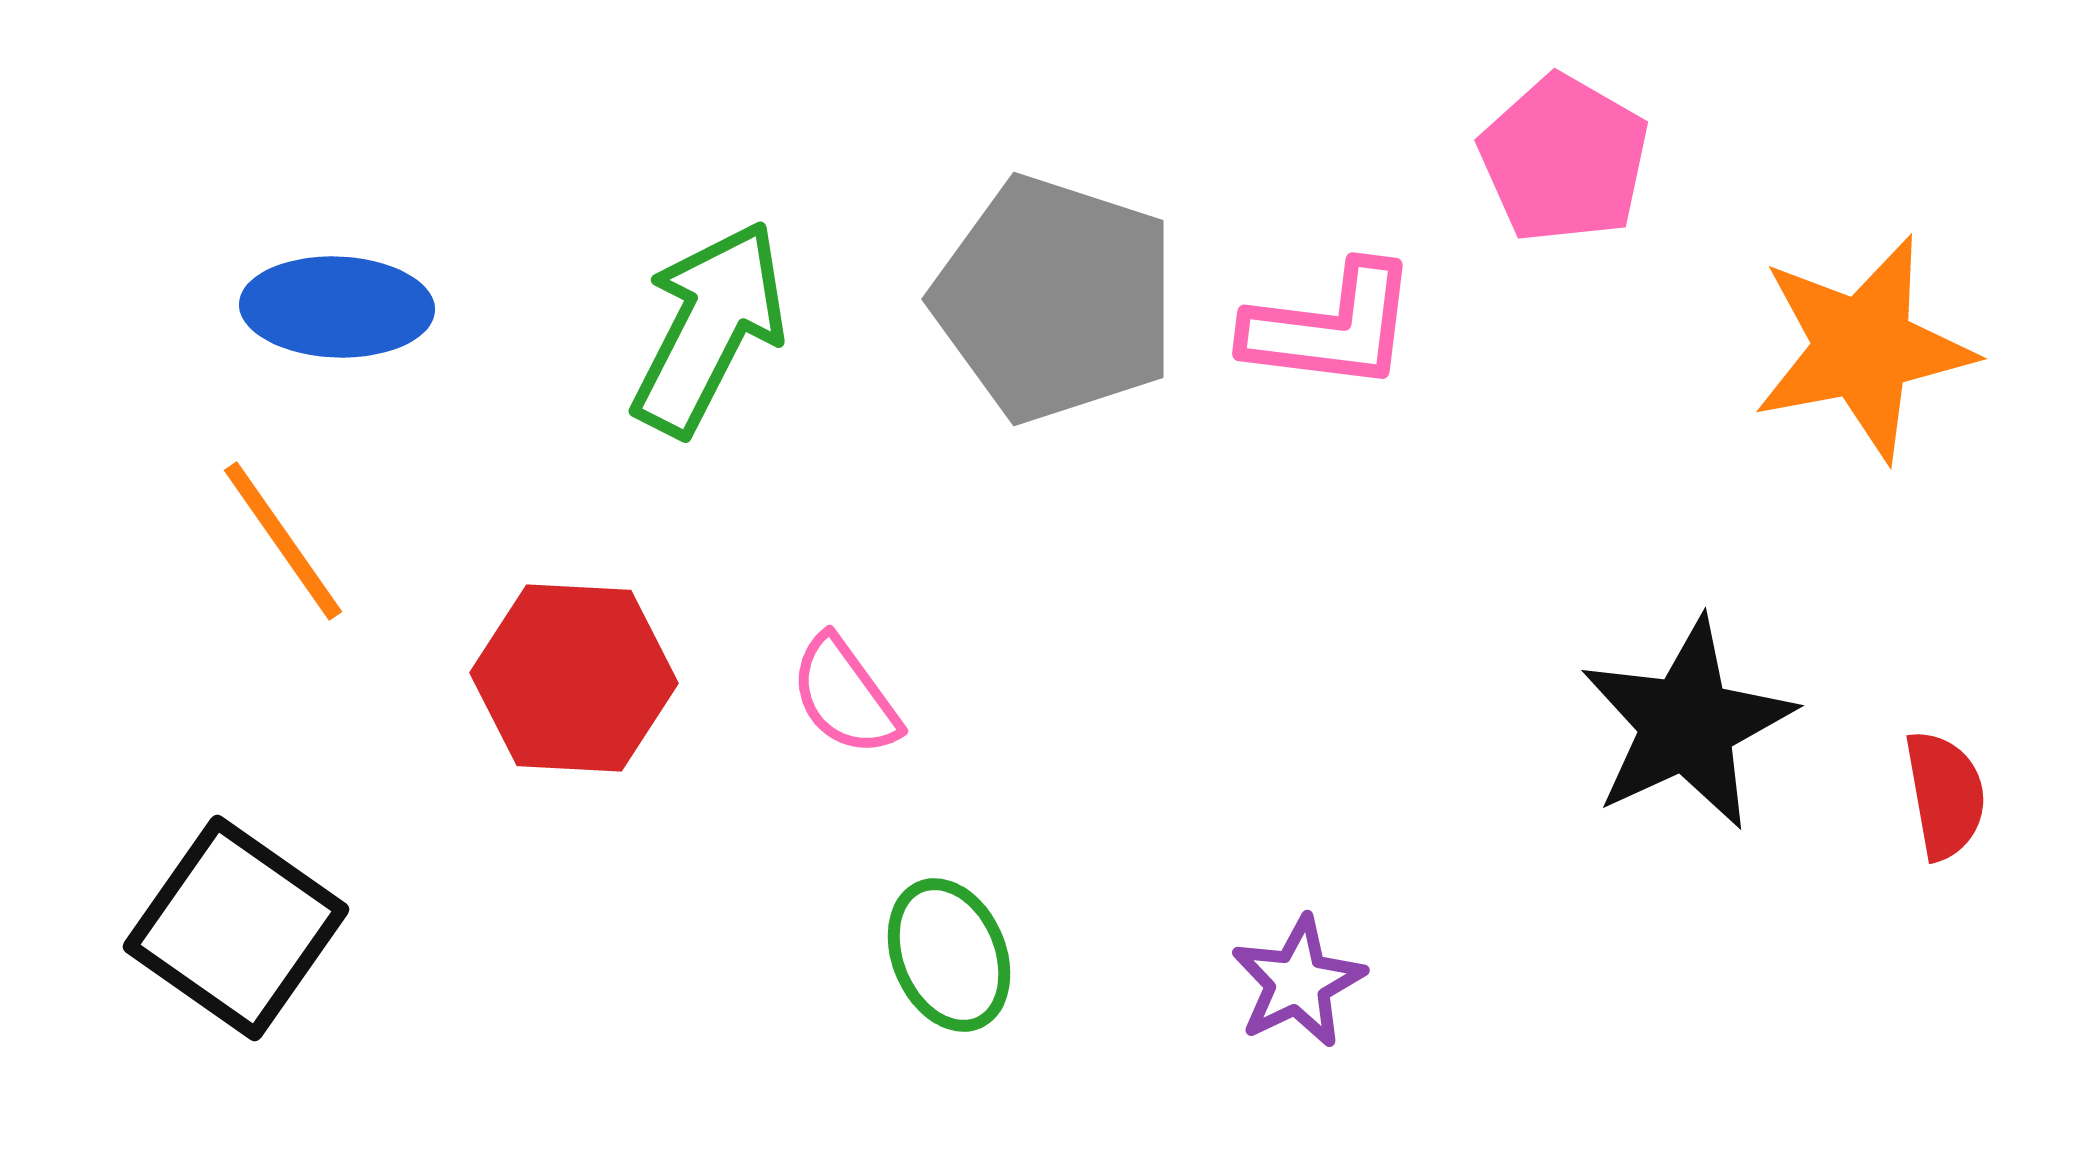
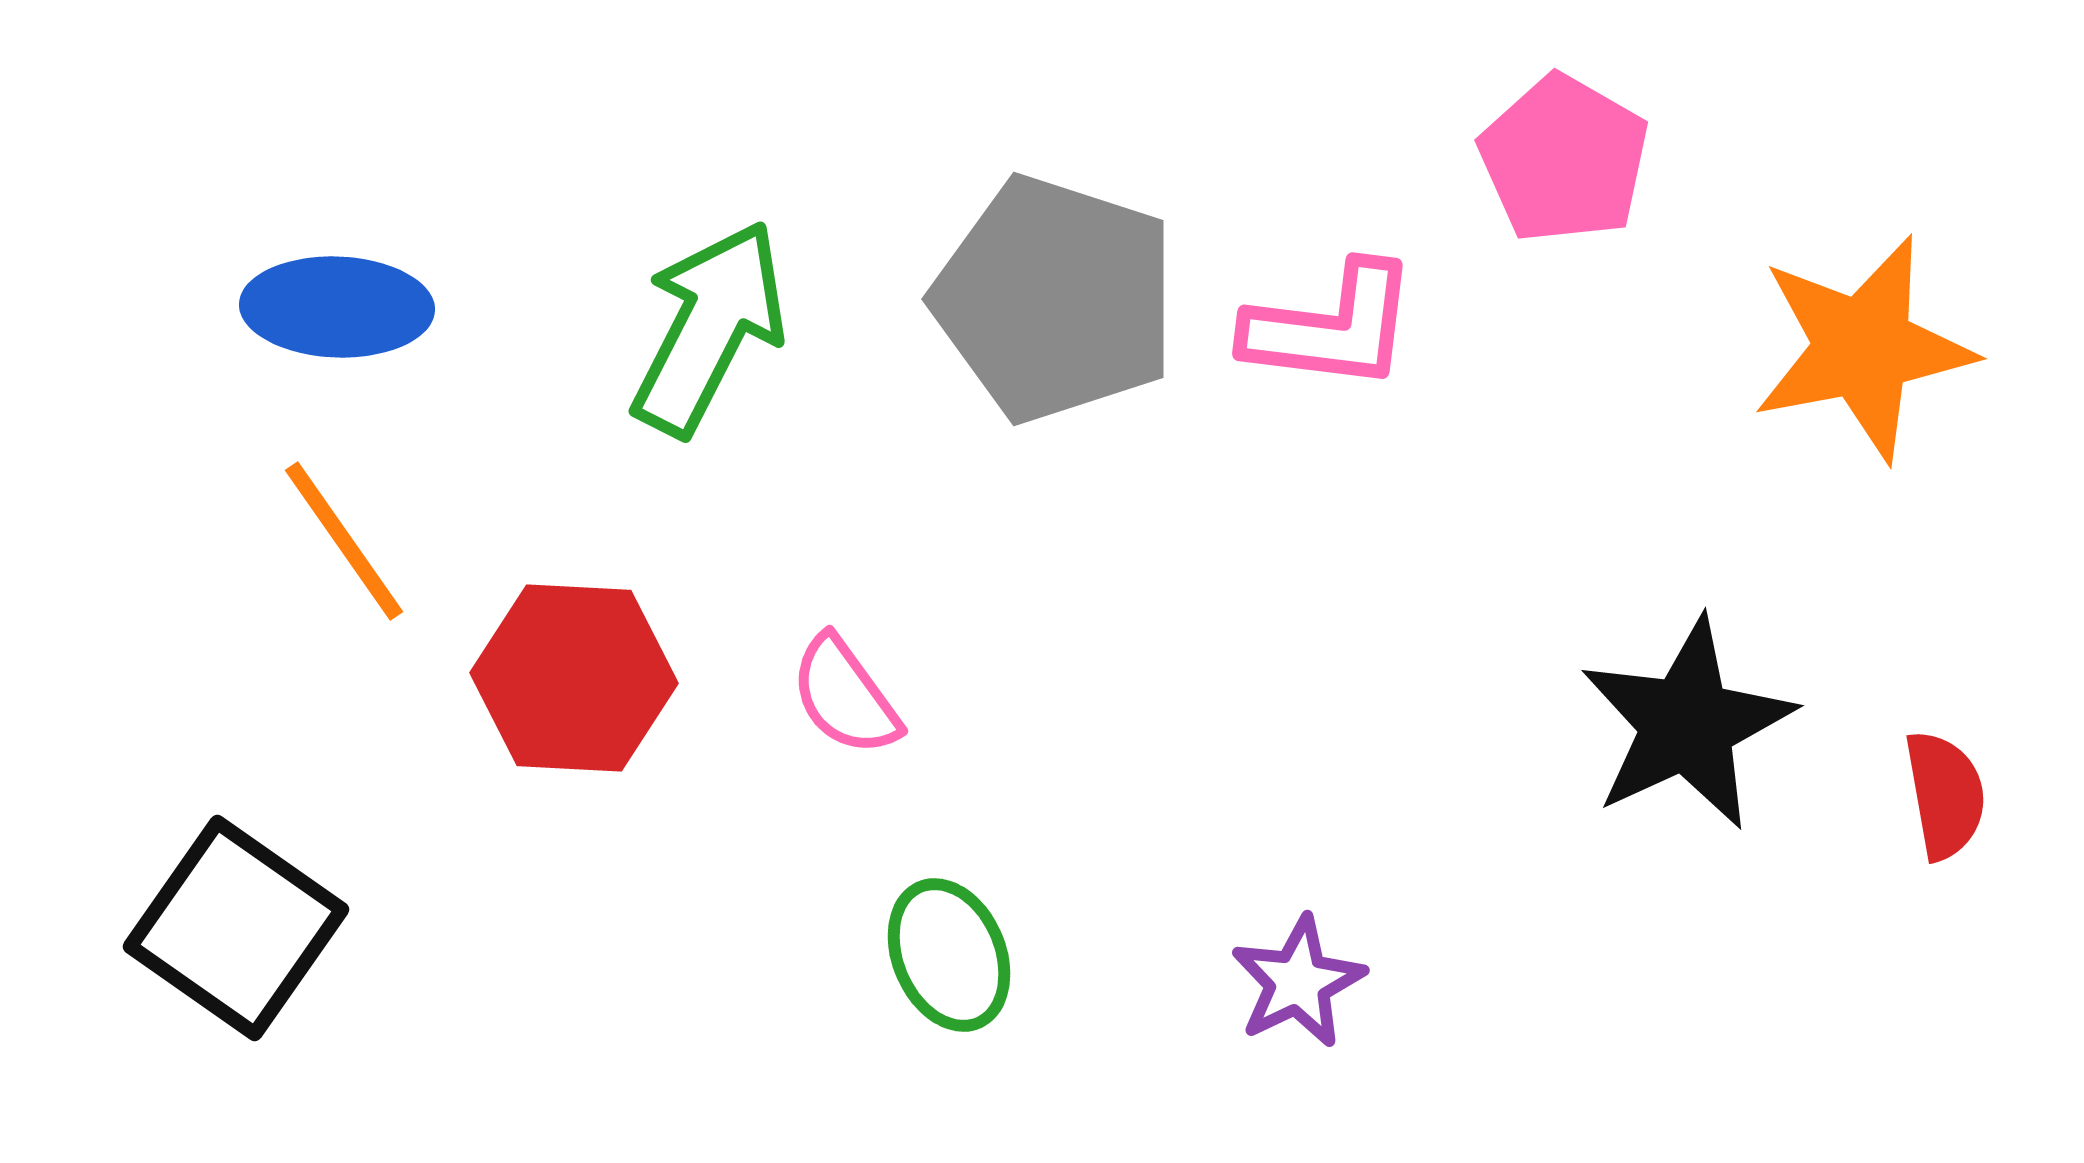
orange line: moved 61 px right
